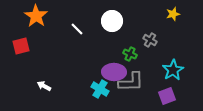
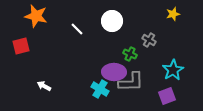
orange star: rotated 20 degrees counterclockwise
gray cross: moved 1 px left
